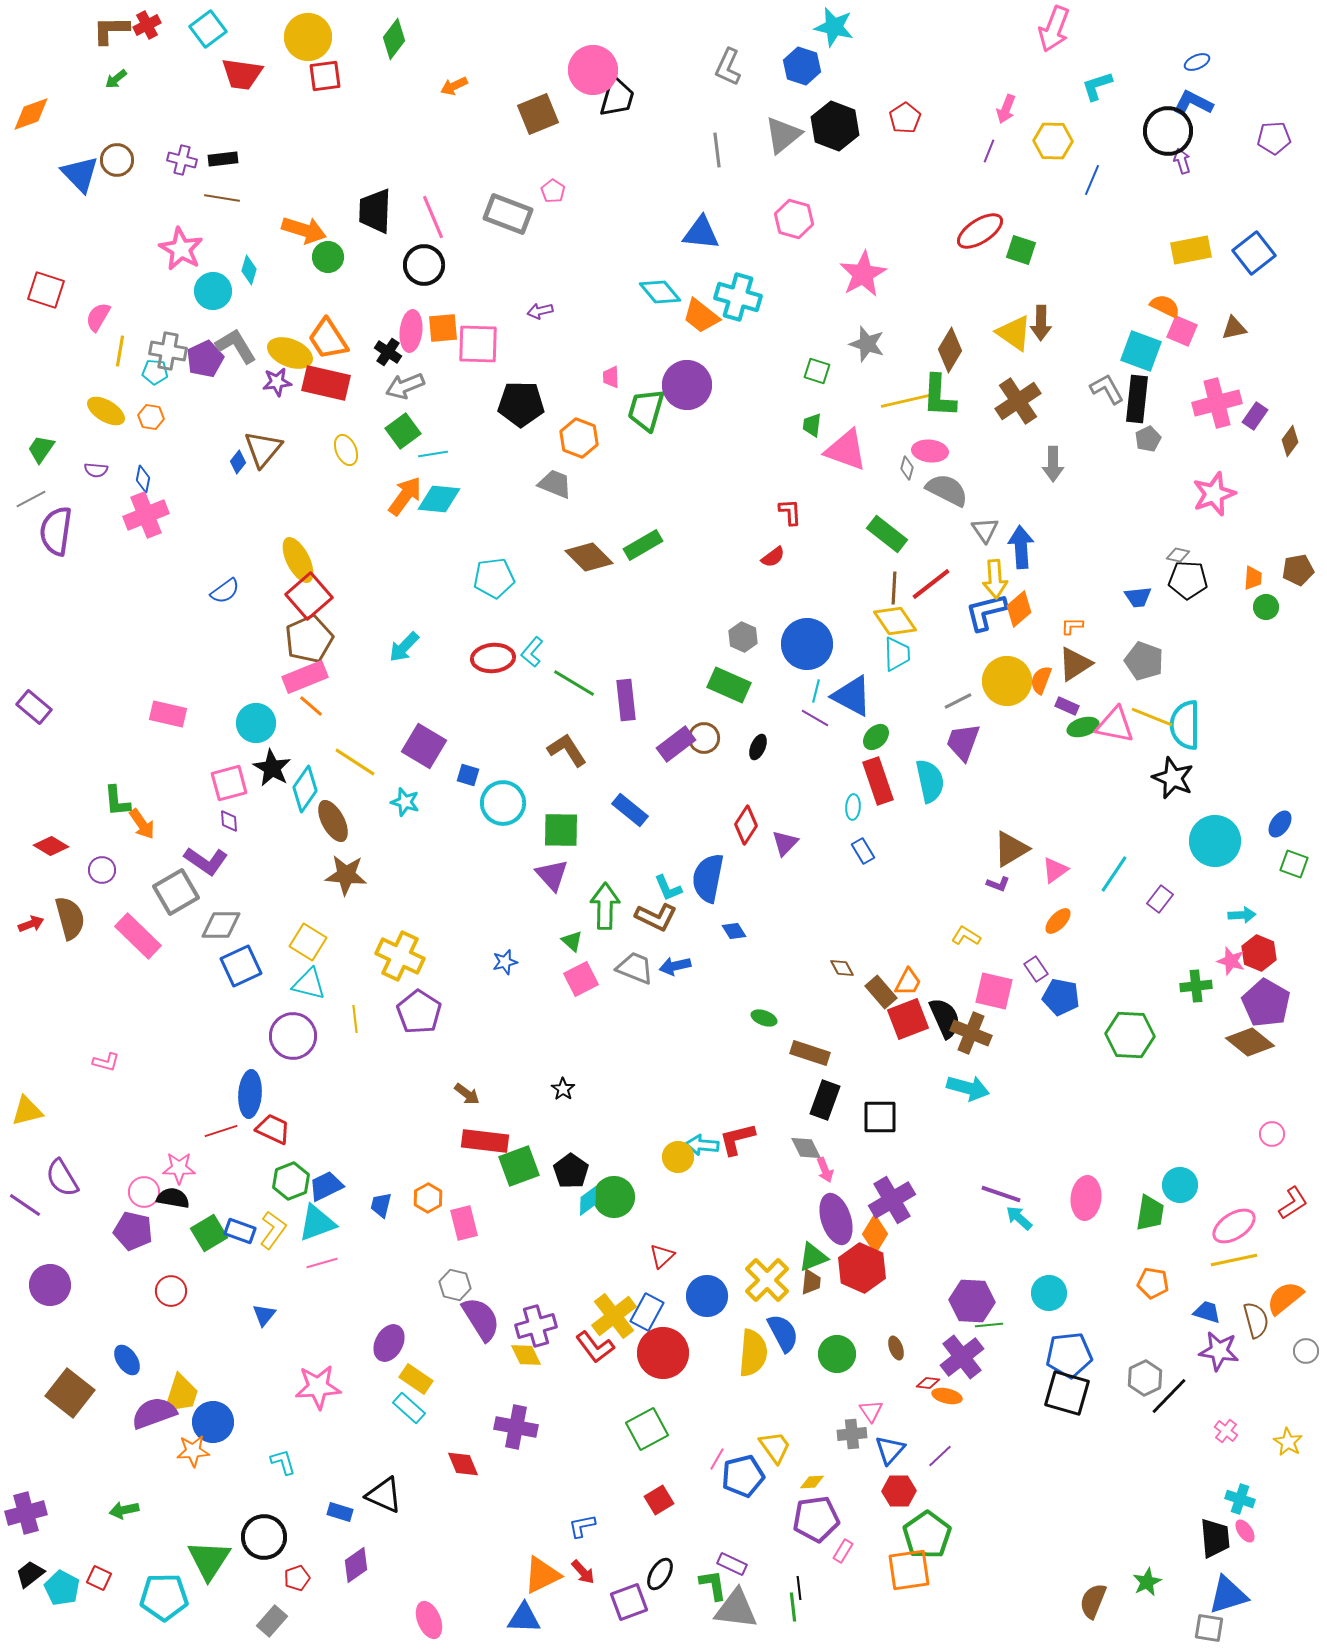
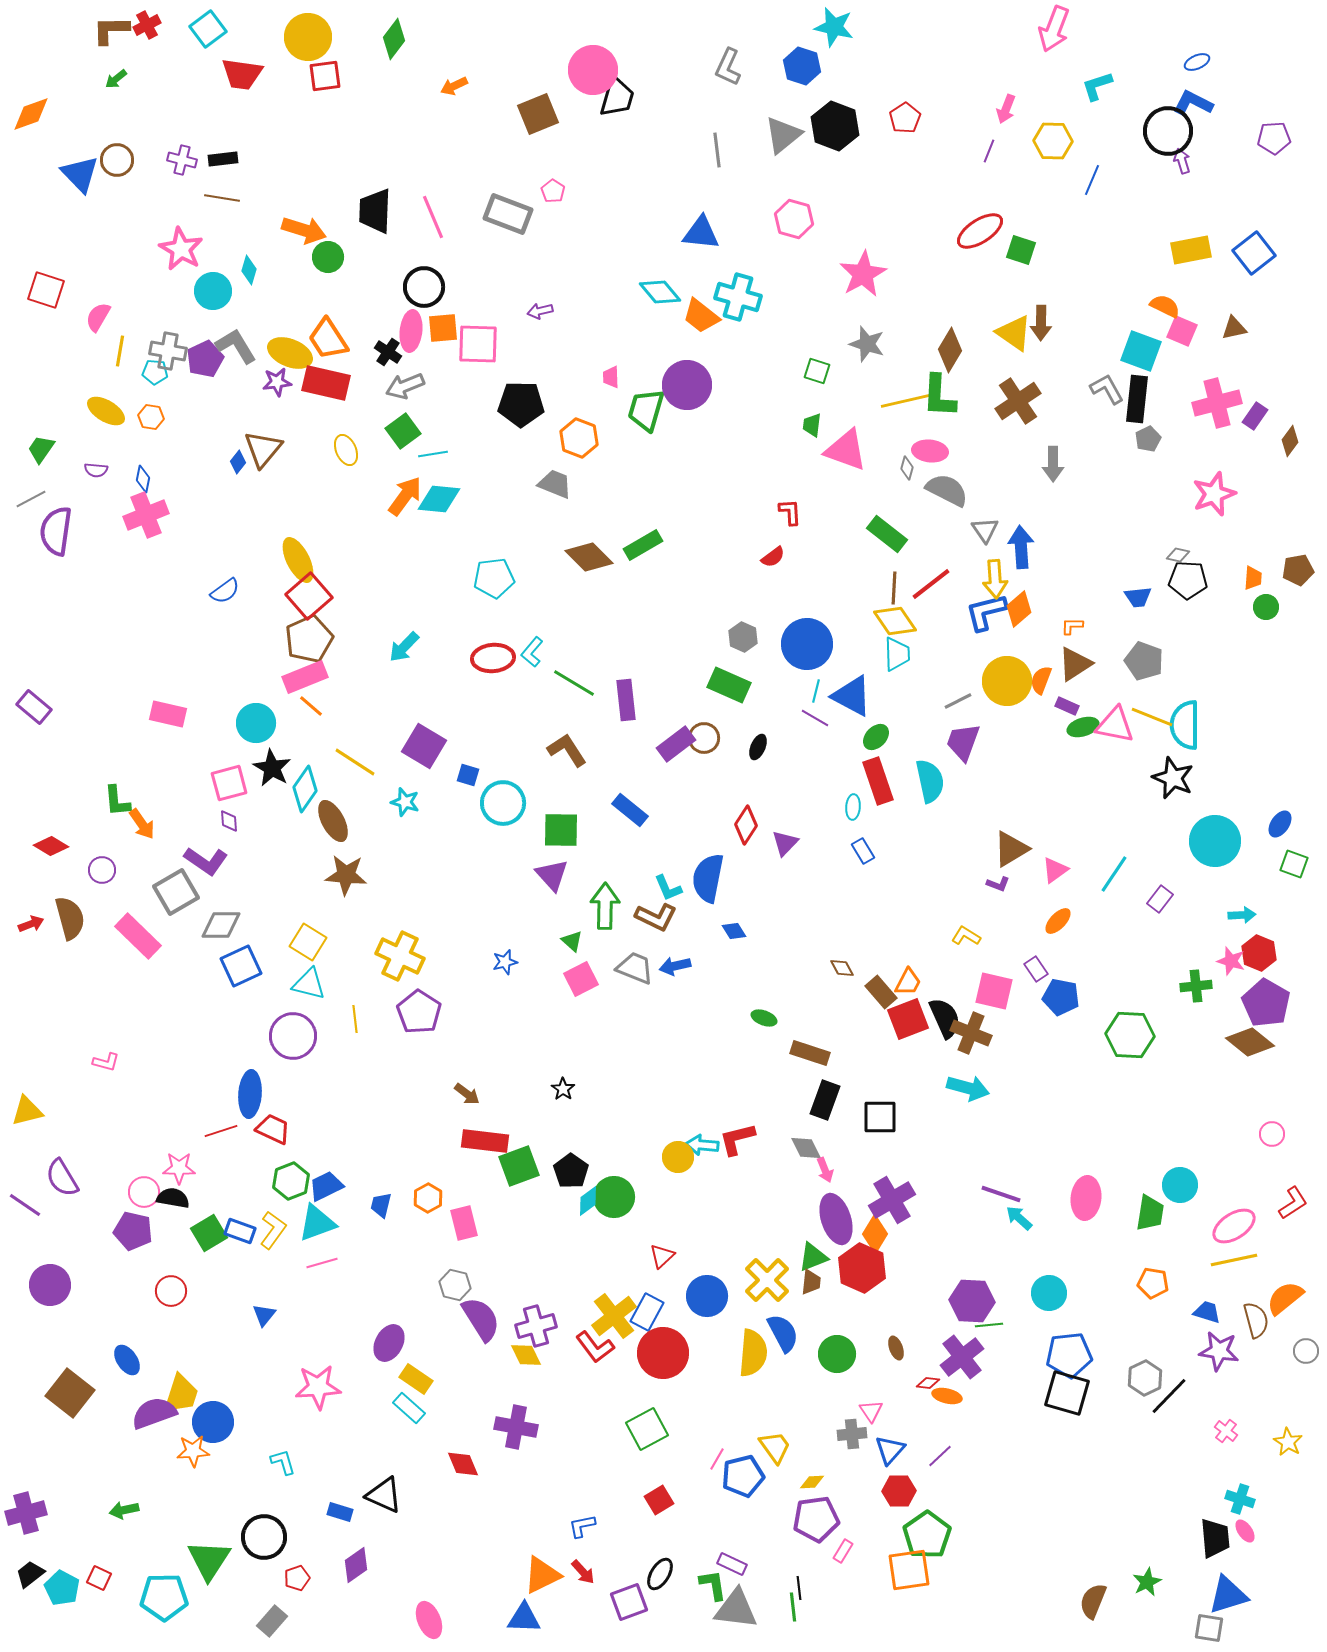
black circle at (424, 265): moved 22 px down
